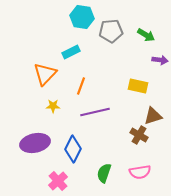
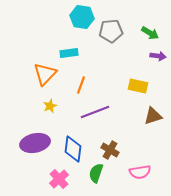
green arrow: moved 4 px right, 2 px up
cyan rectangle: moved 2 px left, 1 px down; rotated 18 degrees clockwise
purple arrow: moved 2 px left, 4 px up
orange line: moved 1 px up
yellow star: moved 3 px left; rotated 24 degrees counterclockwise
purple line: rotated 8 degrees counterclockwise
brown cross: moved 29 px left, 15 px down
blue diamond: rotated 20 degrees counterclockwise
green semicircle: moved 8 px left
pink cross: moved 1 px right, 2 px up
